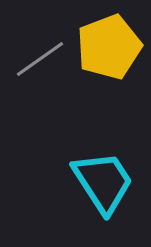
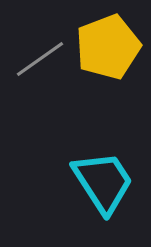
yellow pentagon: moved 1 px left
